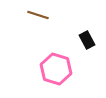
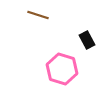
pink hexagon: moved 6 px right
